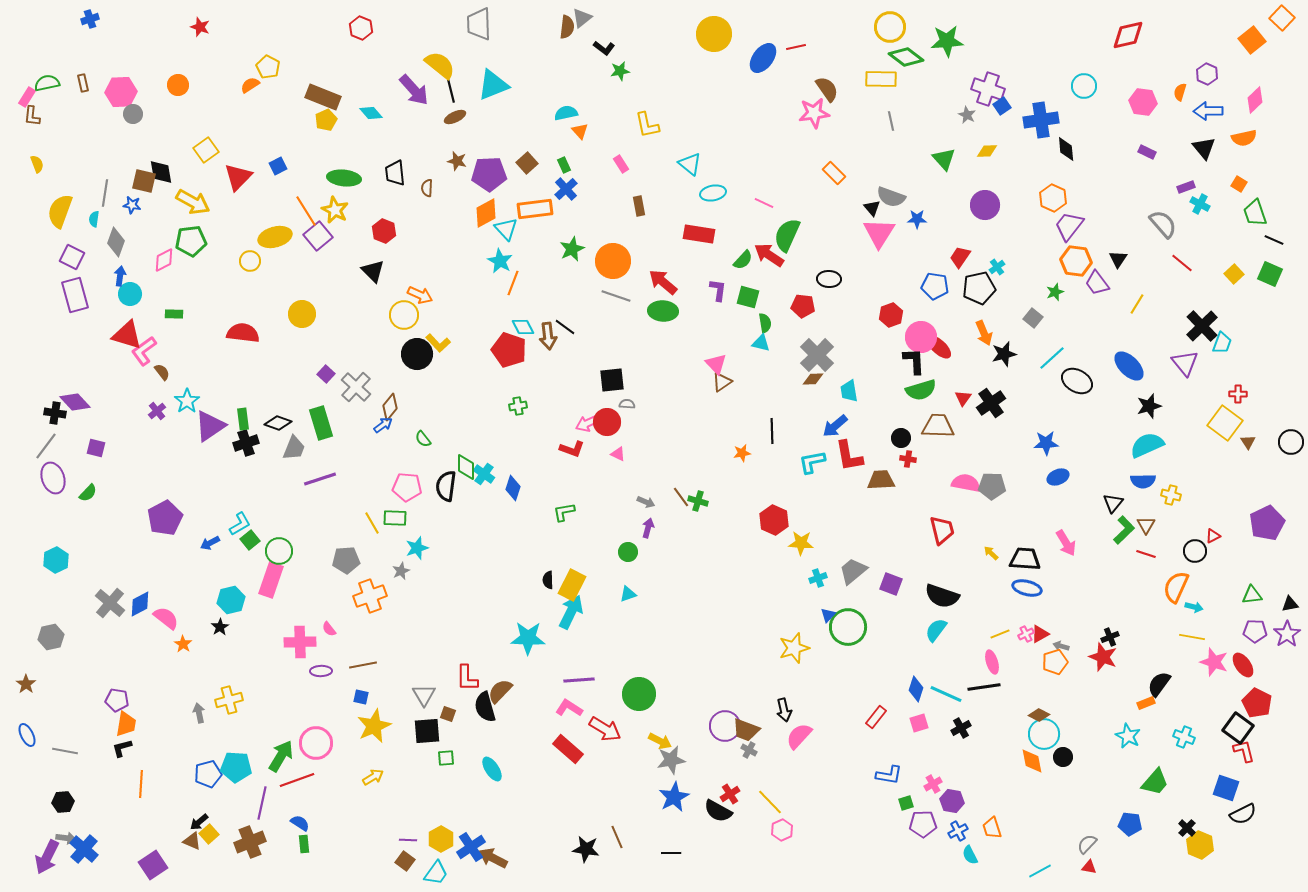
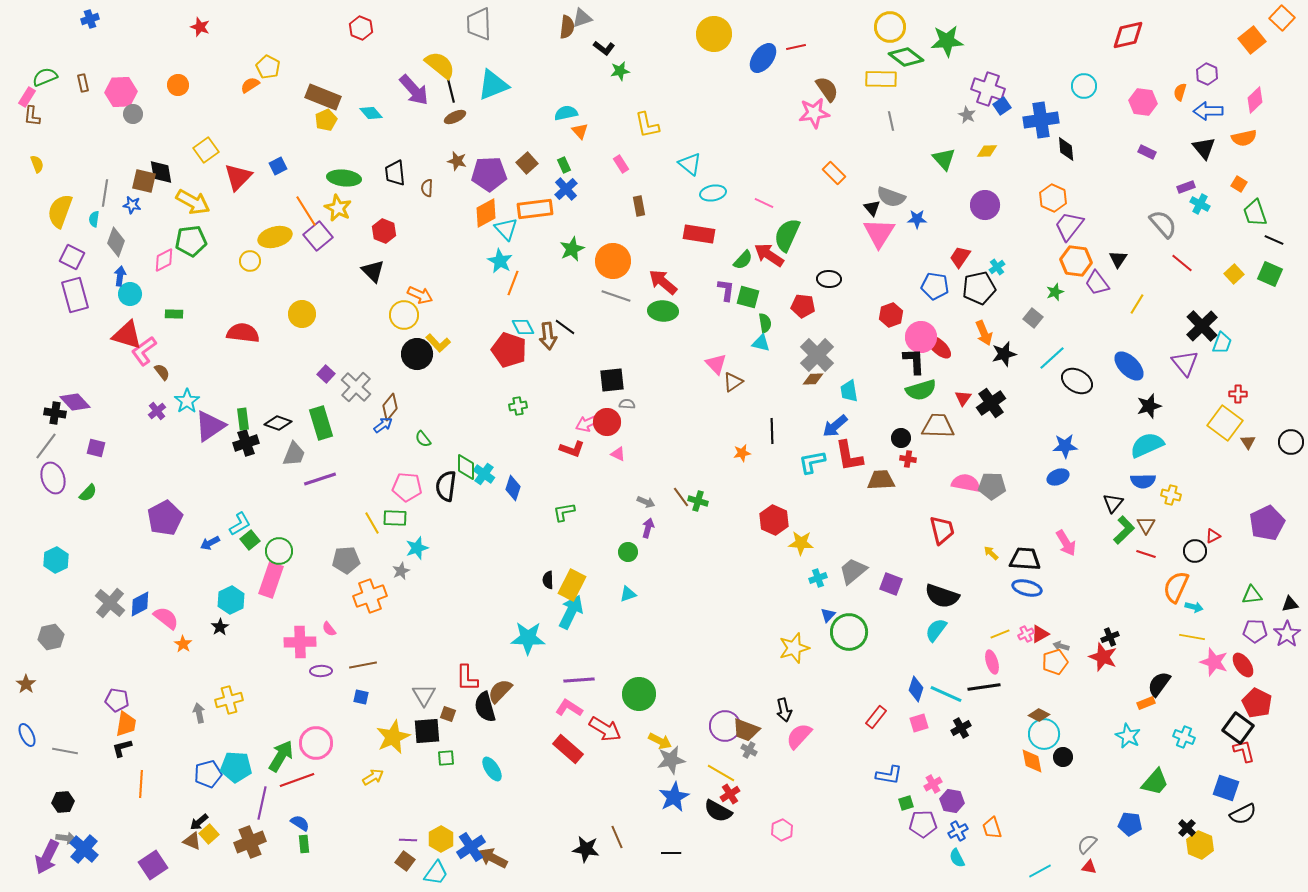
gray triangle at (582, 18): rotated 20 degrees clockwise
green semicircle at (47, 83): moved 2 px left, 6 px up; rotated 10 degrees counterclockwise
yellow star at (335, 210): moved 3 px right, 2 px up
purple L-shape at (718, 290): moved 8 px right
brown triangle at (722, 382): moved 11 px right
blue star at (1046, 443): moved 19 px right, 3 px down
gray trapezoid at (294, 448): moved 6 px down
cyan hexagon at (231, 600): rotated 12 degrees counterclockwise
green circle at (848, 627): moved 1 px right, 5 px down
yellow star at (374, 726): moved 19 px right, 11 px down
yellow line at (770, 802): moved 49 px left, 29 px up; rotated 16 degrees counterclockwise
cyan semicircle at (970, 855): moved 13 px left, 3 px down
